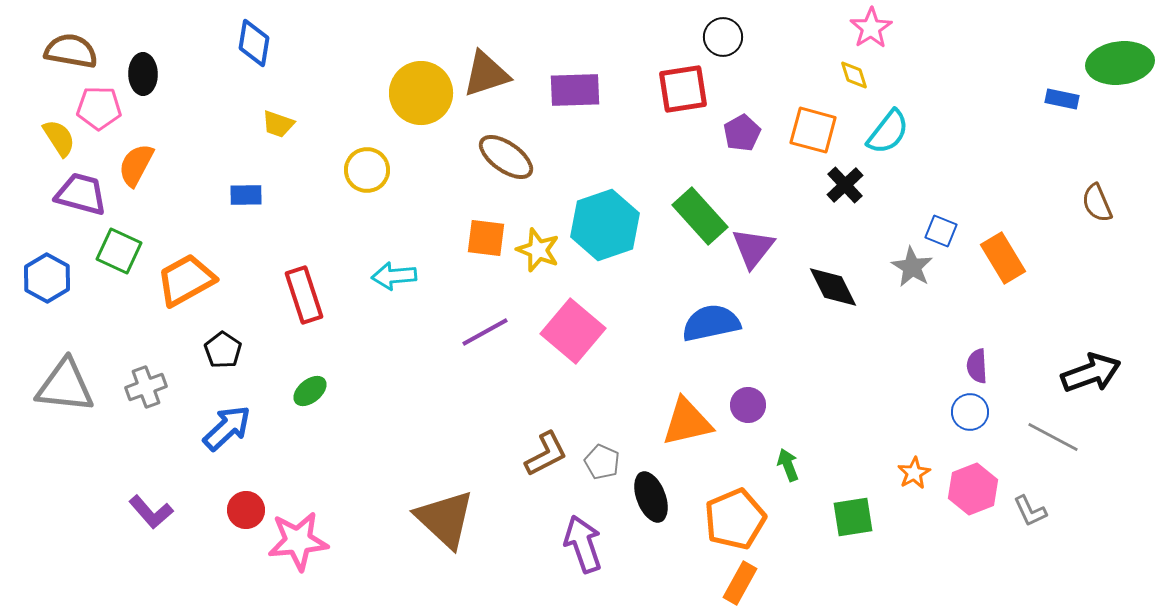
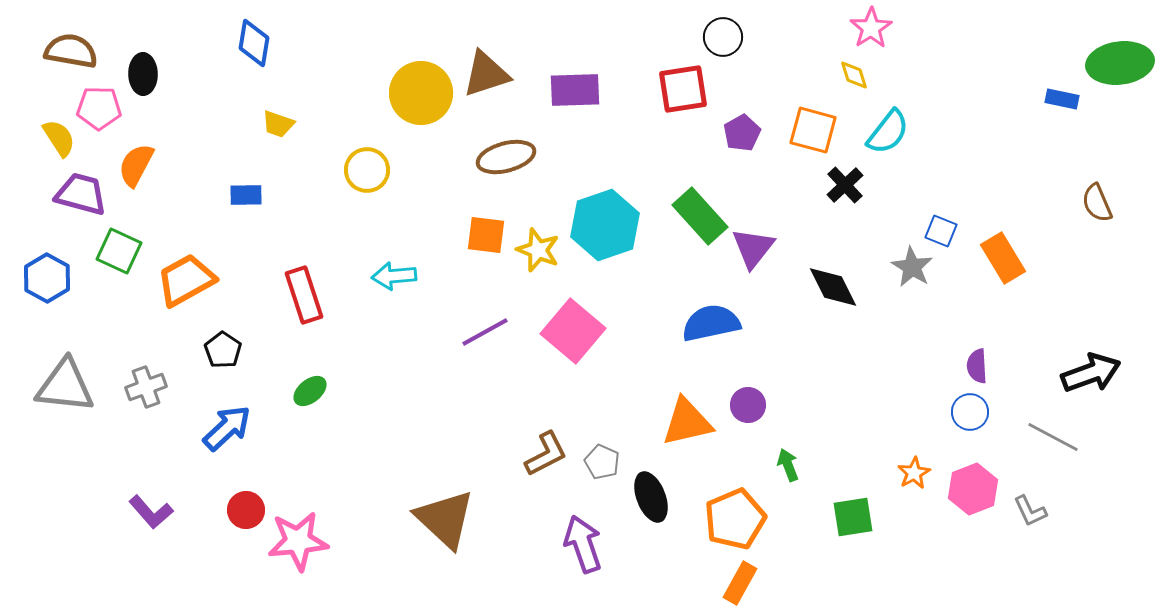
brown ellipse at (506, 157): rotated 50 degrees counterclockwise
orange square at (486, 238): moved 3 px up
